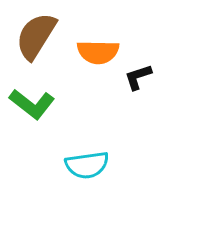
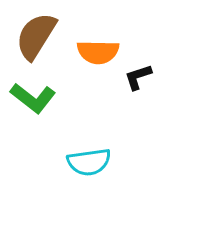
green L-shape: moved 1 px right, 6 px up
cyan semicircle: moved 2 px right, 3 px up
